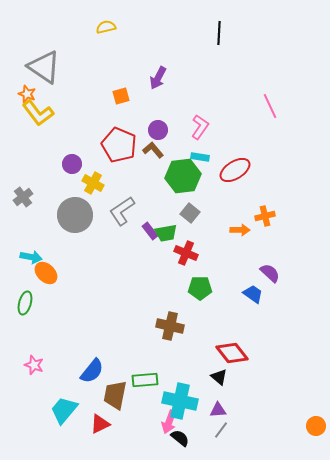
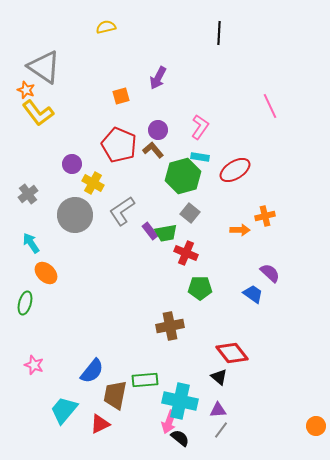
orange star at (27, 94): moved 1 px left, 4 px up
green hexagon at (183, 176): rotated 8 degrees counterclockwise
gray cross at (23, 197): moved 5 px right, 3 px up
cyan arrow at (31, 257): moved 14 px up; rotated 135 degrees counterclockwise
brown cross at (170, 326): rotated 24 degrees counterclockwise
